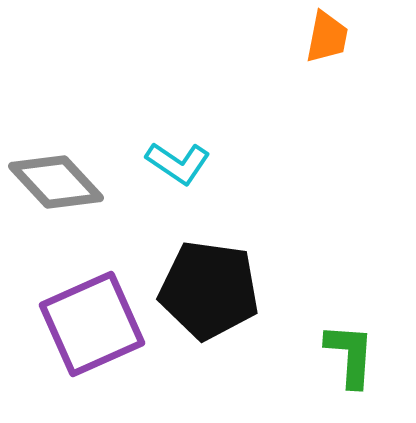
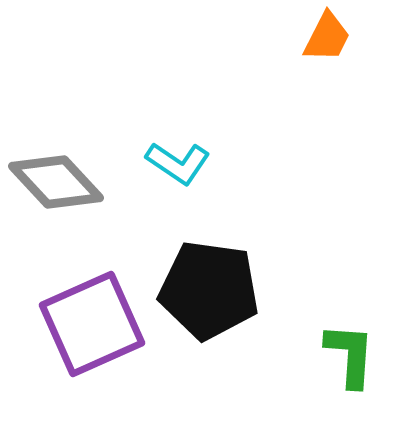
orange trapezoid: rotated 16 degrees clockwise
